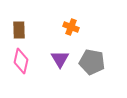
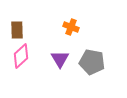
brown rectangle: moved 2 px left
pink diamond: moved 5 px up; rotated 35 degrees clockwise
